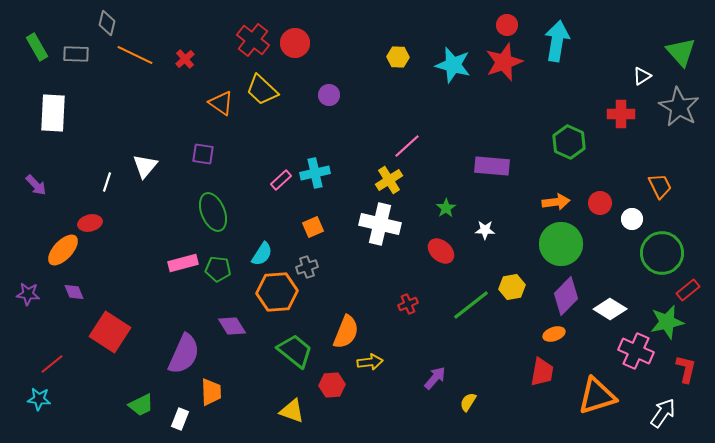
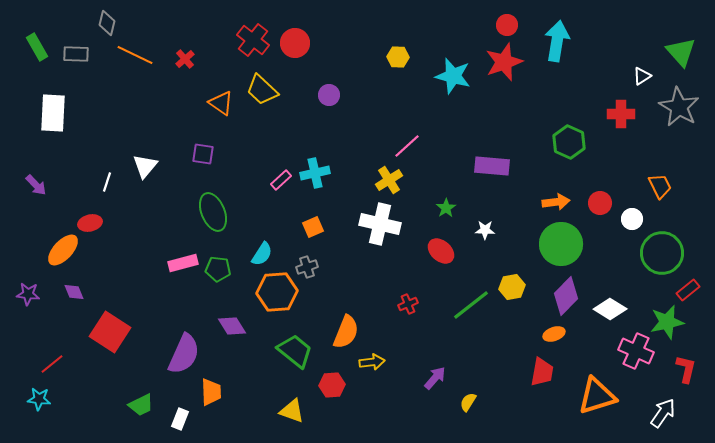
cyan star at (453, 65): moved 11 px down
yellow arrow at (370, 362): moved 2 px right
